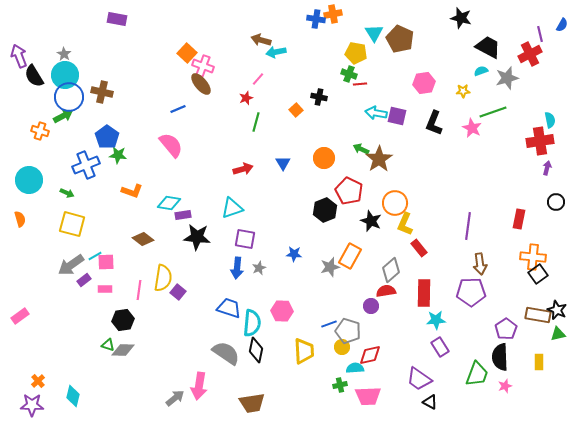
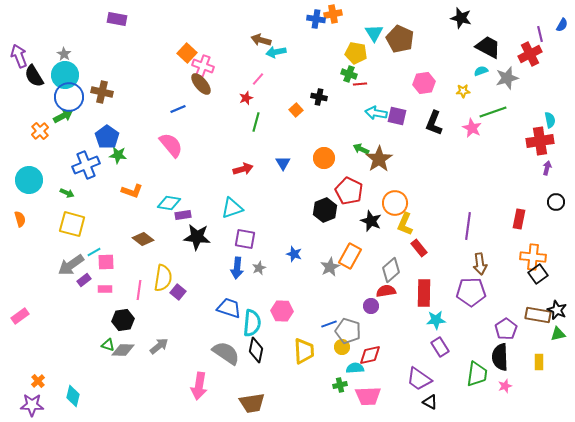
orange cross at (40, 131): rotated 30 degrees clockwise
blue star at (294, 254): rotated 14 degrees clockwise
cyan line at (95, 256): moved 1 px left, 4 px up
gray star at (330, 267): rotated 12 degrees counterclockwise
green trapezoid at (477, 374): rotated 12 degrees counterclockwise
gray arrow at (175, 398): moved 16 px left, 52 px up
